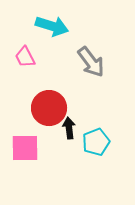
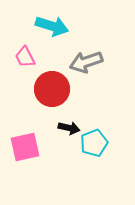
gray arrow: moved 5 px left; rotated 108 degrees clockwise
red circle: moved 3 px right, 19 px up
black arrow: rotated 110 degrees clockwise
cyan pentagon: moved 2 px left, 1 px down
pink square: moved 1 px up; rotated 12 degrees counterclockwise
